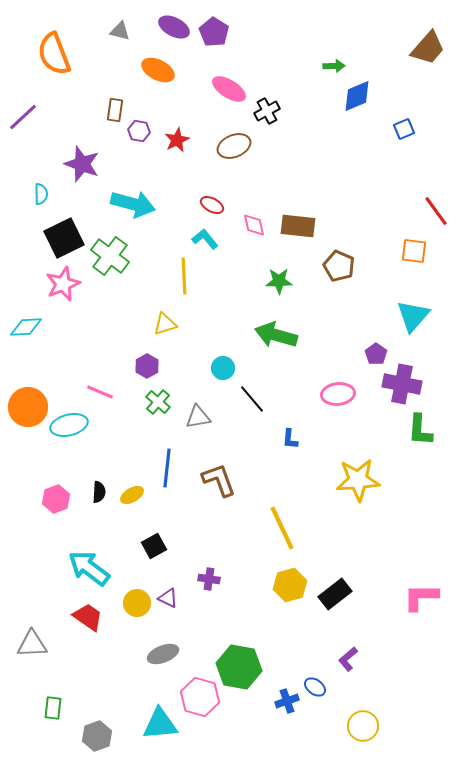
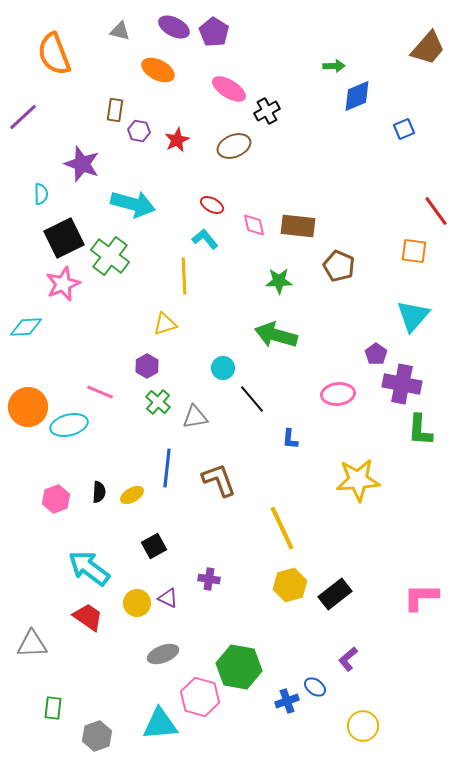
gray triangle at (198, 417): moved 3 px left
